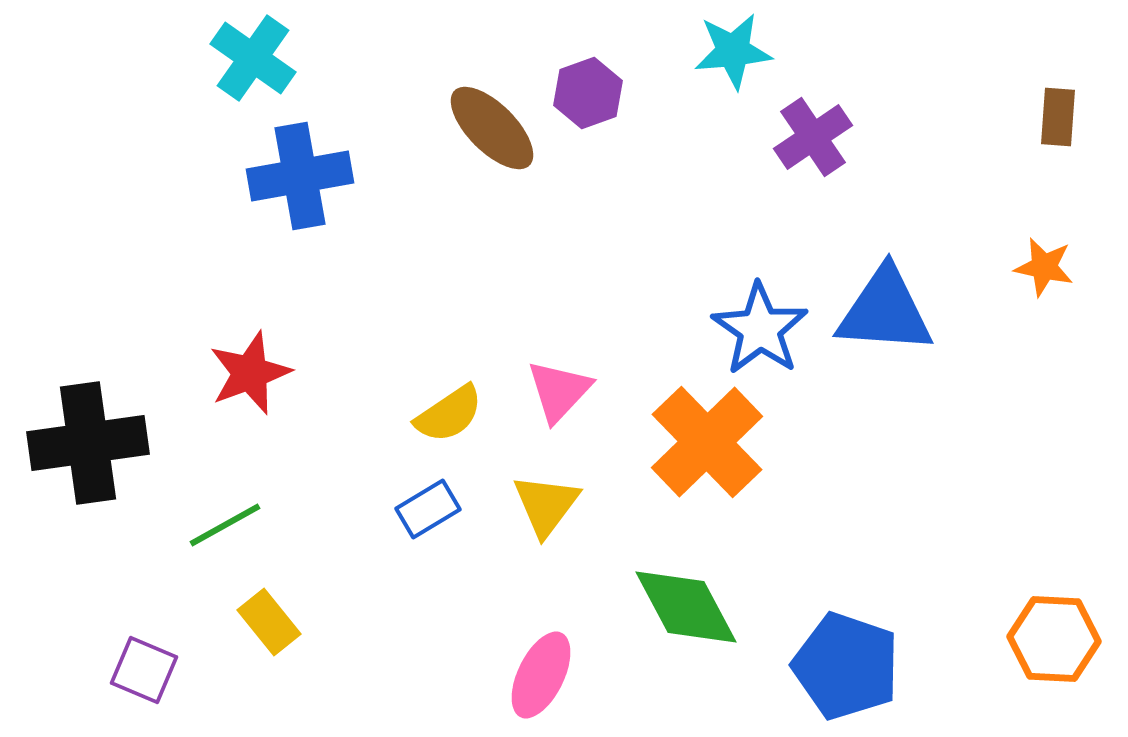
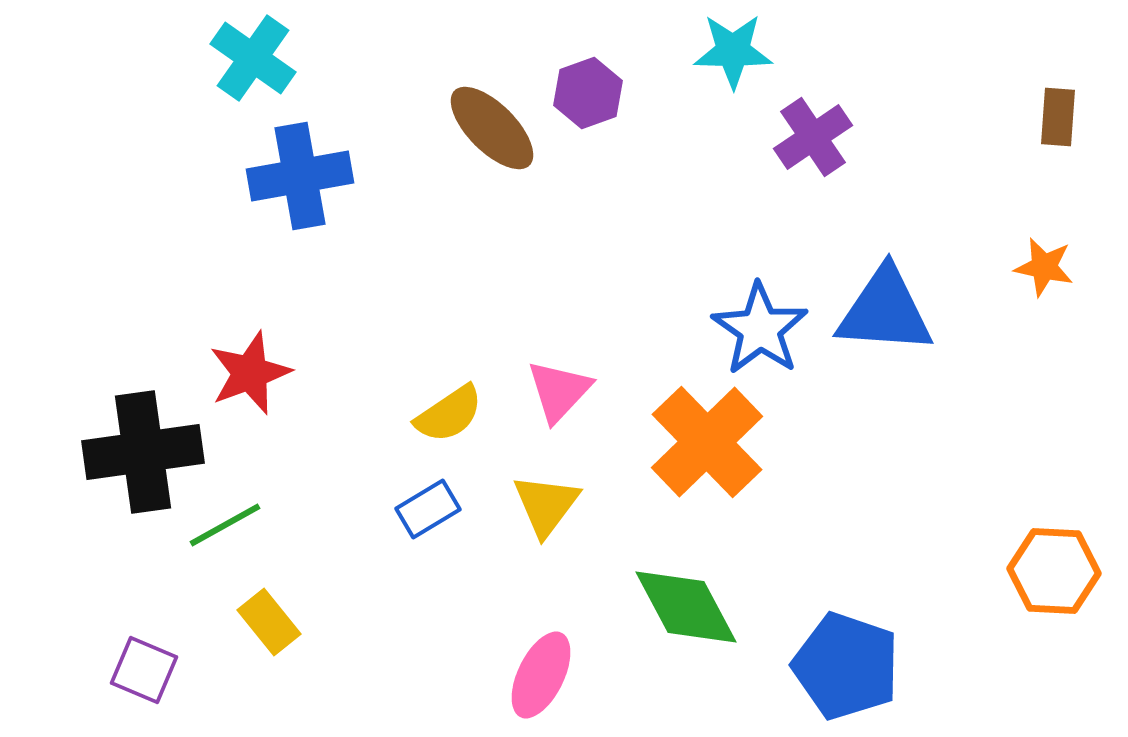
cyan star: rotated 6 degrees clockwise
black cross: moved 55 px right, 9 px down
orange hexagon: moved 68 px up
